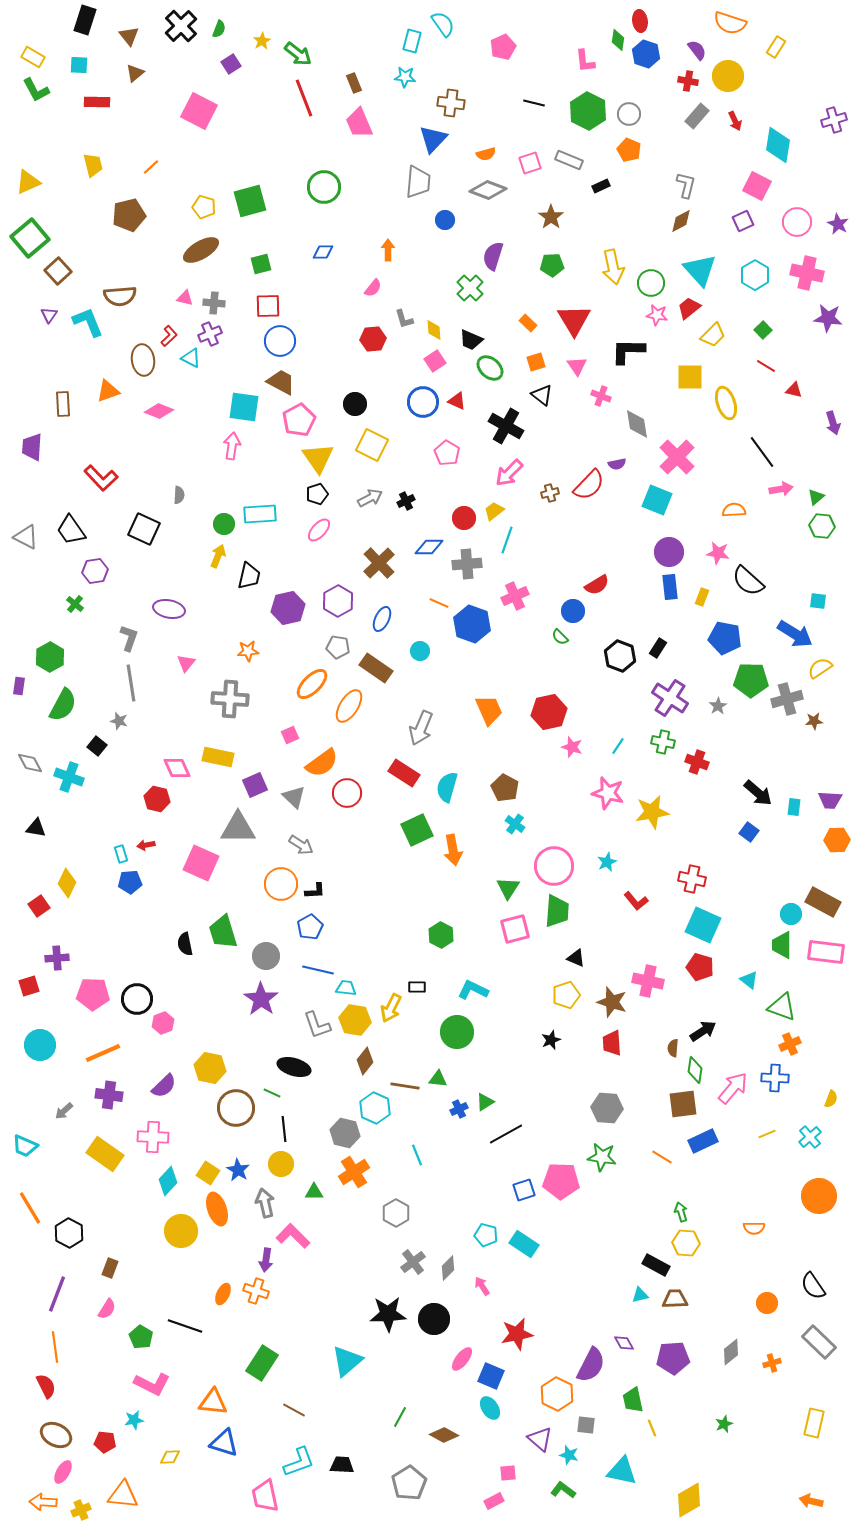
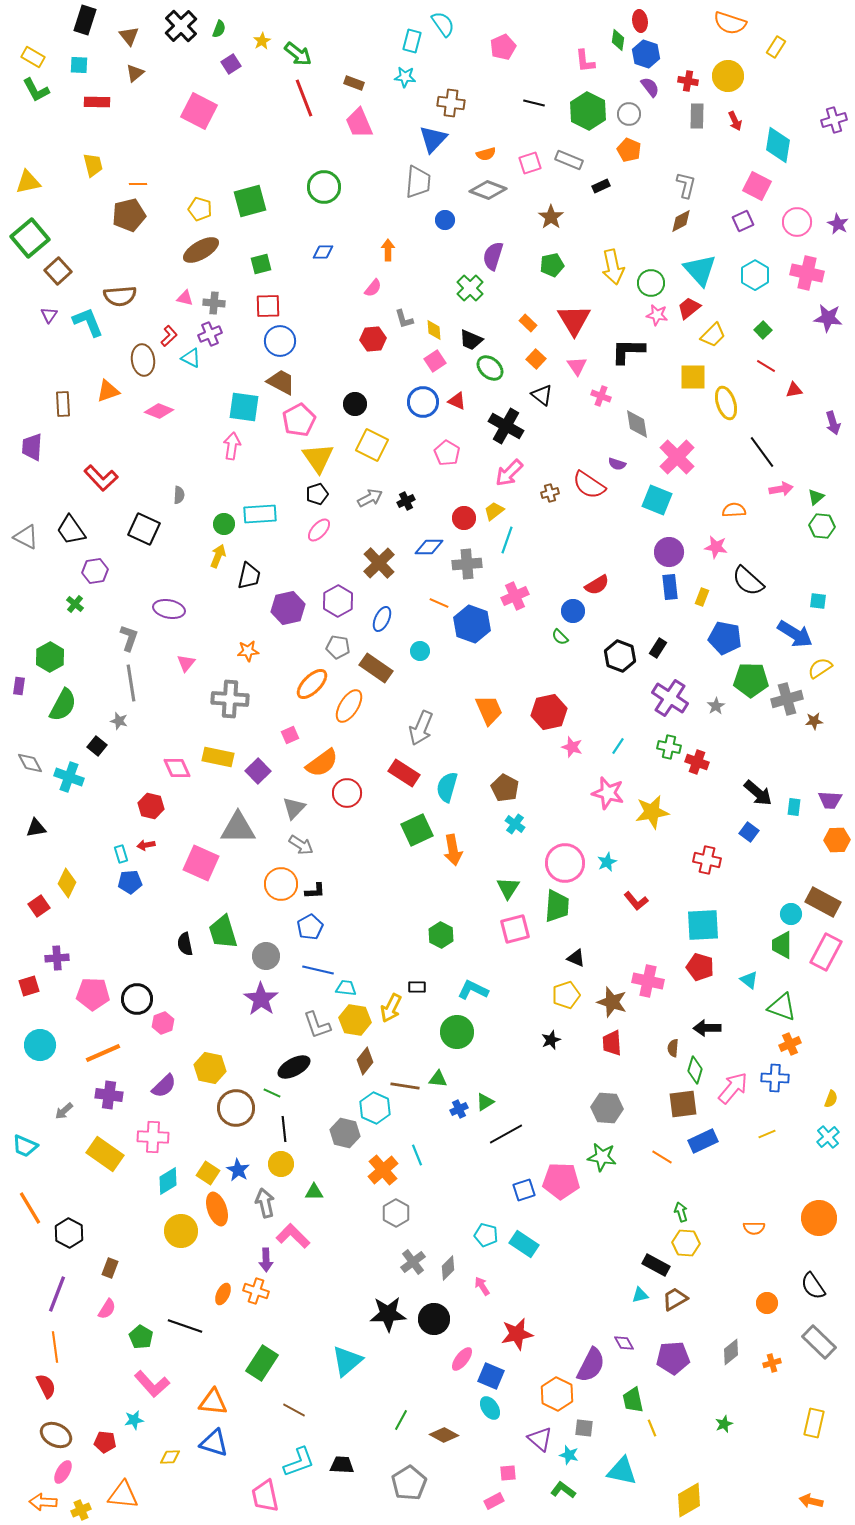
purple semicircle at (697, 50): moved 47 px left, 37 px down
brown rectangle at (354, 83): rotated 48 degrees counterclockwise
gray rectangle at (697, 116): rotated 40 degrees counterclockwise
orange line at (151, 167): moved 13 px left, 17 px down; rotated 42 degrees clockwise
yellow triangle at (28, 182): rotated 12 degrees clockwise
yellow pentagon at (204, 207): moved 4 px left, 2 px down
green pentagon at (552, 265): rotated 10 degrees counterclockwise
orange square at (536, 362): moved 3 px up; rotated 30 degrees counterclockwise
yellow square at (690, 377): moved 3 px right
red triangle at (794, 390): rotated 24 degrees counterclockwise
purple semicircle at (617, 464): rotated 30 degrees clockwise
red semicircle at (589, 485): rotated 80 degrees clockwise
pink star at (718, 553): moved 2 px left, 6 px up
gray star at (718, 706): moved 2 px left
green cross at (663, 742): moved 6 px right, 5 px down
purple square at (255, 785): moved 3 px right, 14 px up; rotated 20 degrees counterclockwise
gray triangle at (294, 797): moved 11 px down; rotated 30 degrees clockwise
red hexagon at (157, 799): moved 6 px left, 7 px down
black triangle at (36, 828): rotated 20 degrees counterclockwise
pink circle at (554, 866): moved 11 px right, 3 px up
red cross at (692, 879): moved 15 px right, 19 px up
green trapezoid at (557, 911): moved 5 px up
cyan square at (703, 925): rotated 27 degrees counterclockwise
pink rectangle at (826, 952): rotated 69 degrees counterclockwise
black arrow at (703, 1031): moved 4 px right, 3 px up; rotated 148 degrees counterclockwise
black ellipse at (294, 1067): rotated 44 degrees counterclockwise
green diamond at (695, 1070): rotated 8 degrees clockwise
cyan cross at (810, 1137): moved 18 px right
orange cross at (354, 1172): moved 29 px right, 2 px up; rotated 8 degrees counterclockwise
cyan diamond at (168, 1181): rotated 16 degrees clockwise
orange circle at (819, 1196): moved 22 px down
purple arrow at (266, 1260): rotated 10 degrees counterclockwise
brown trapezoid at (675, 1299): rotated 28 degrees counterclockwise
pink L-shape at (152, 1384): rotated 21 degrees clockwise
green line at (400, 1417): moved 1 px right, 3 px down
gray square at (586, 1425): moved 2 px left, 3 px down
blue triangle at (224, 1443): moved 10 px left
